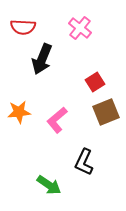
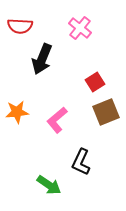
red semicircle: moved 3 px left, 1 px up
orange star: moved 2 px left
black L-shape: moved 3 px left
